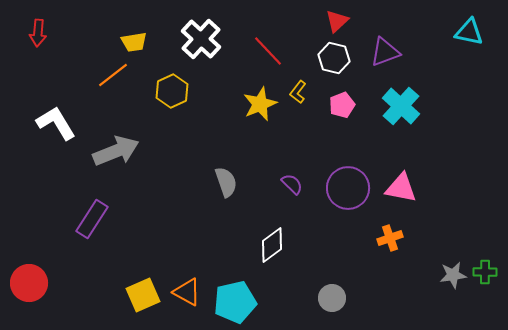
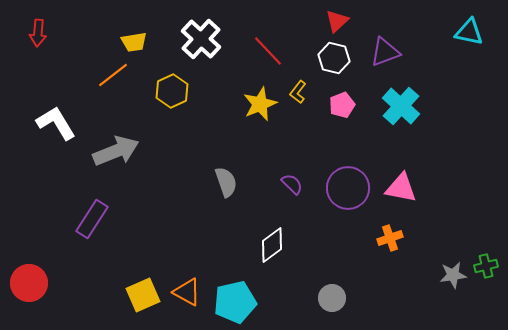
green cross: moved 1 px right, 6 px up; rotated 15 degrees counterclockwise
